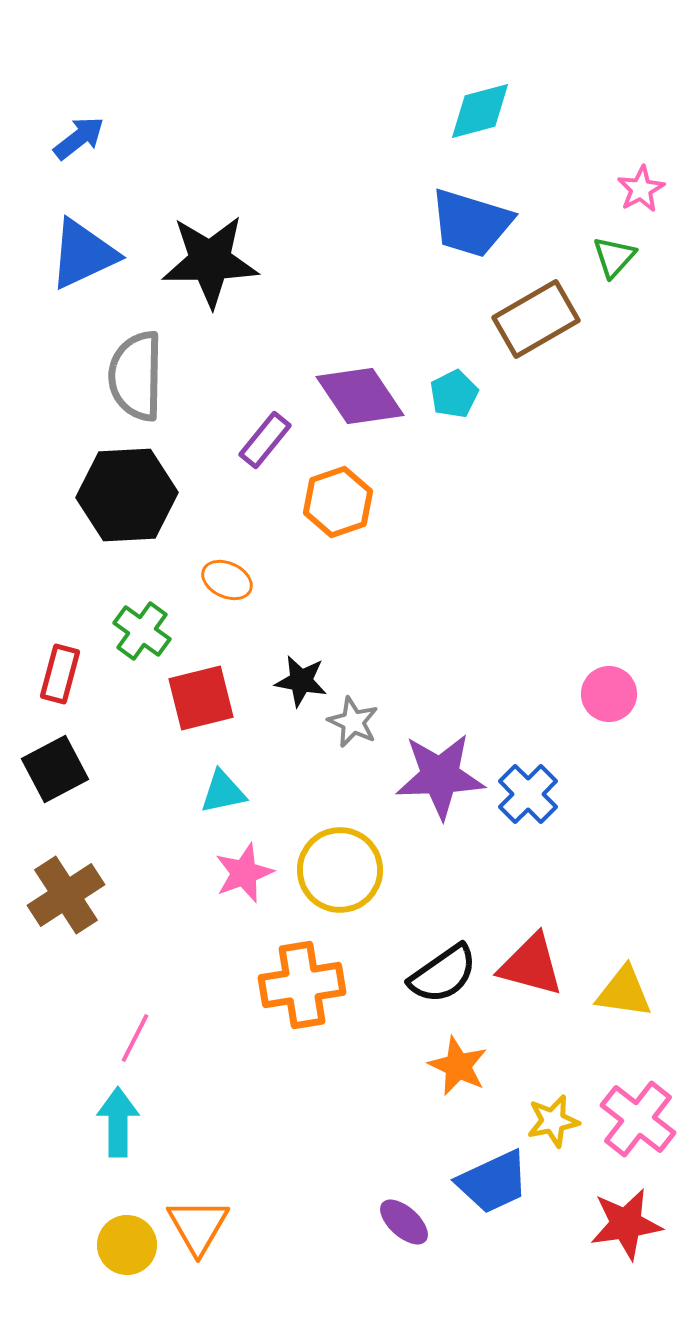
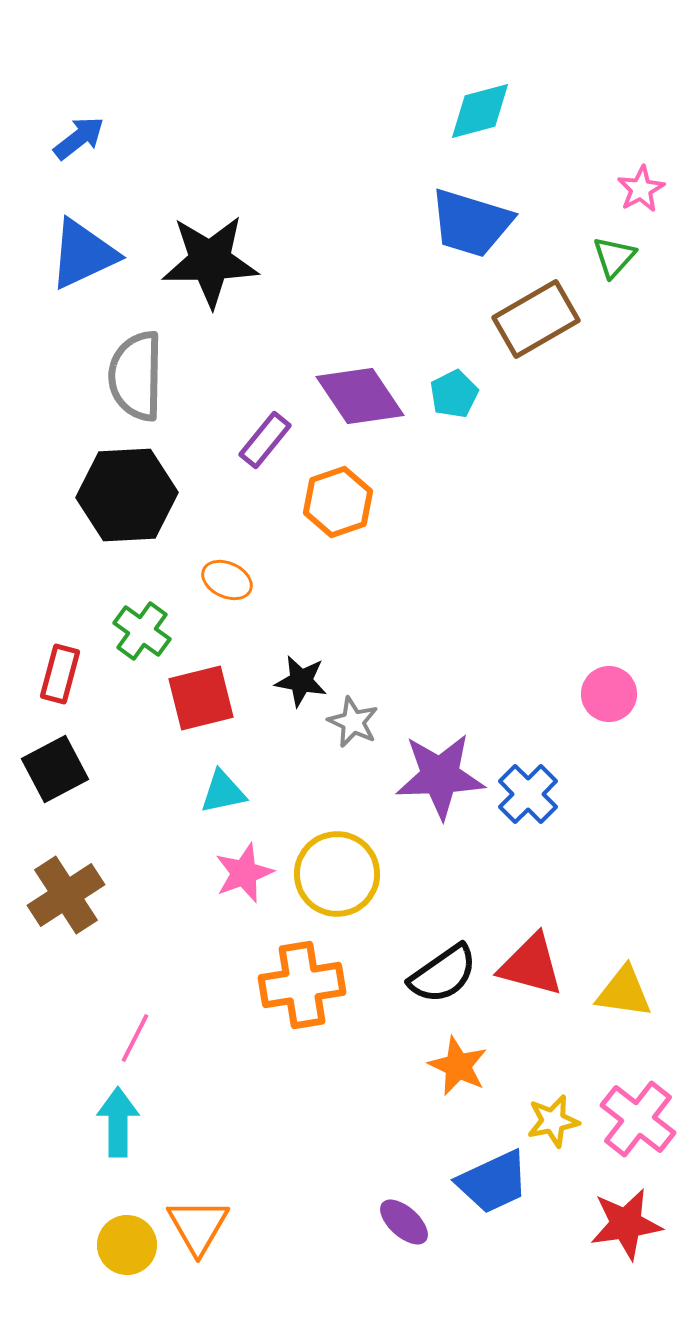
yellow circle at (340, 870): moved 3 px left, 4 px down
